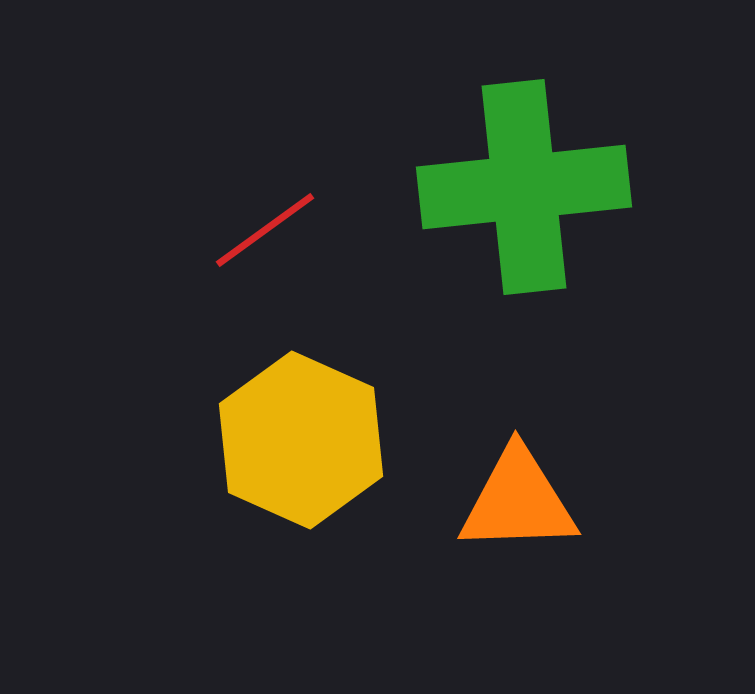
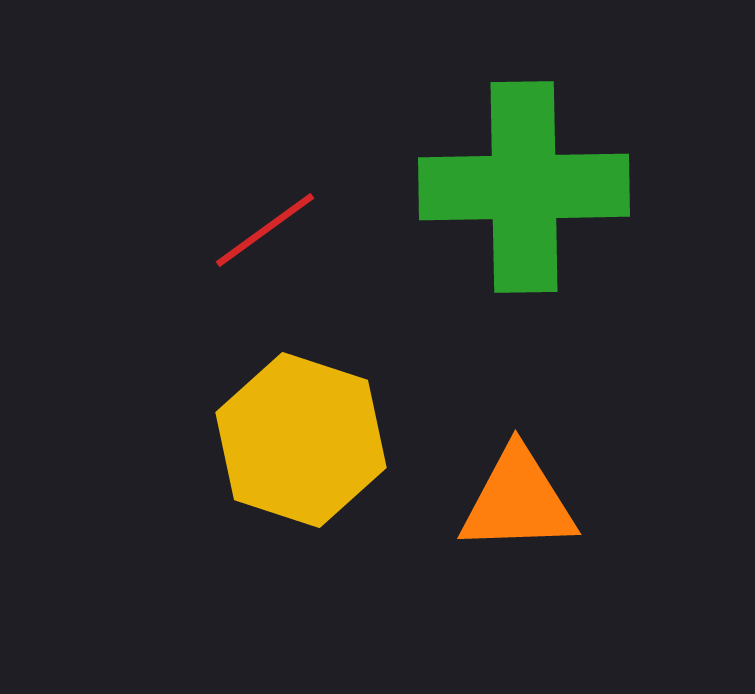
green cross: rotated 5 degrees clockwise
yellow hexagon: rotated 6 degrees counterclockwise
